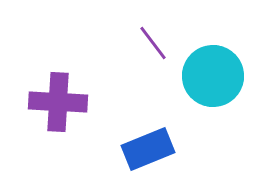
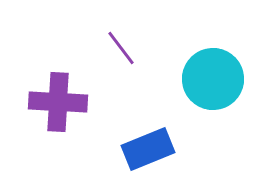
purple line: moved 32 px left, 5 px down
cyan circle: moved 3 px down
